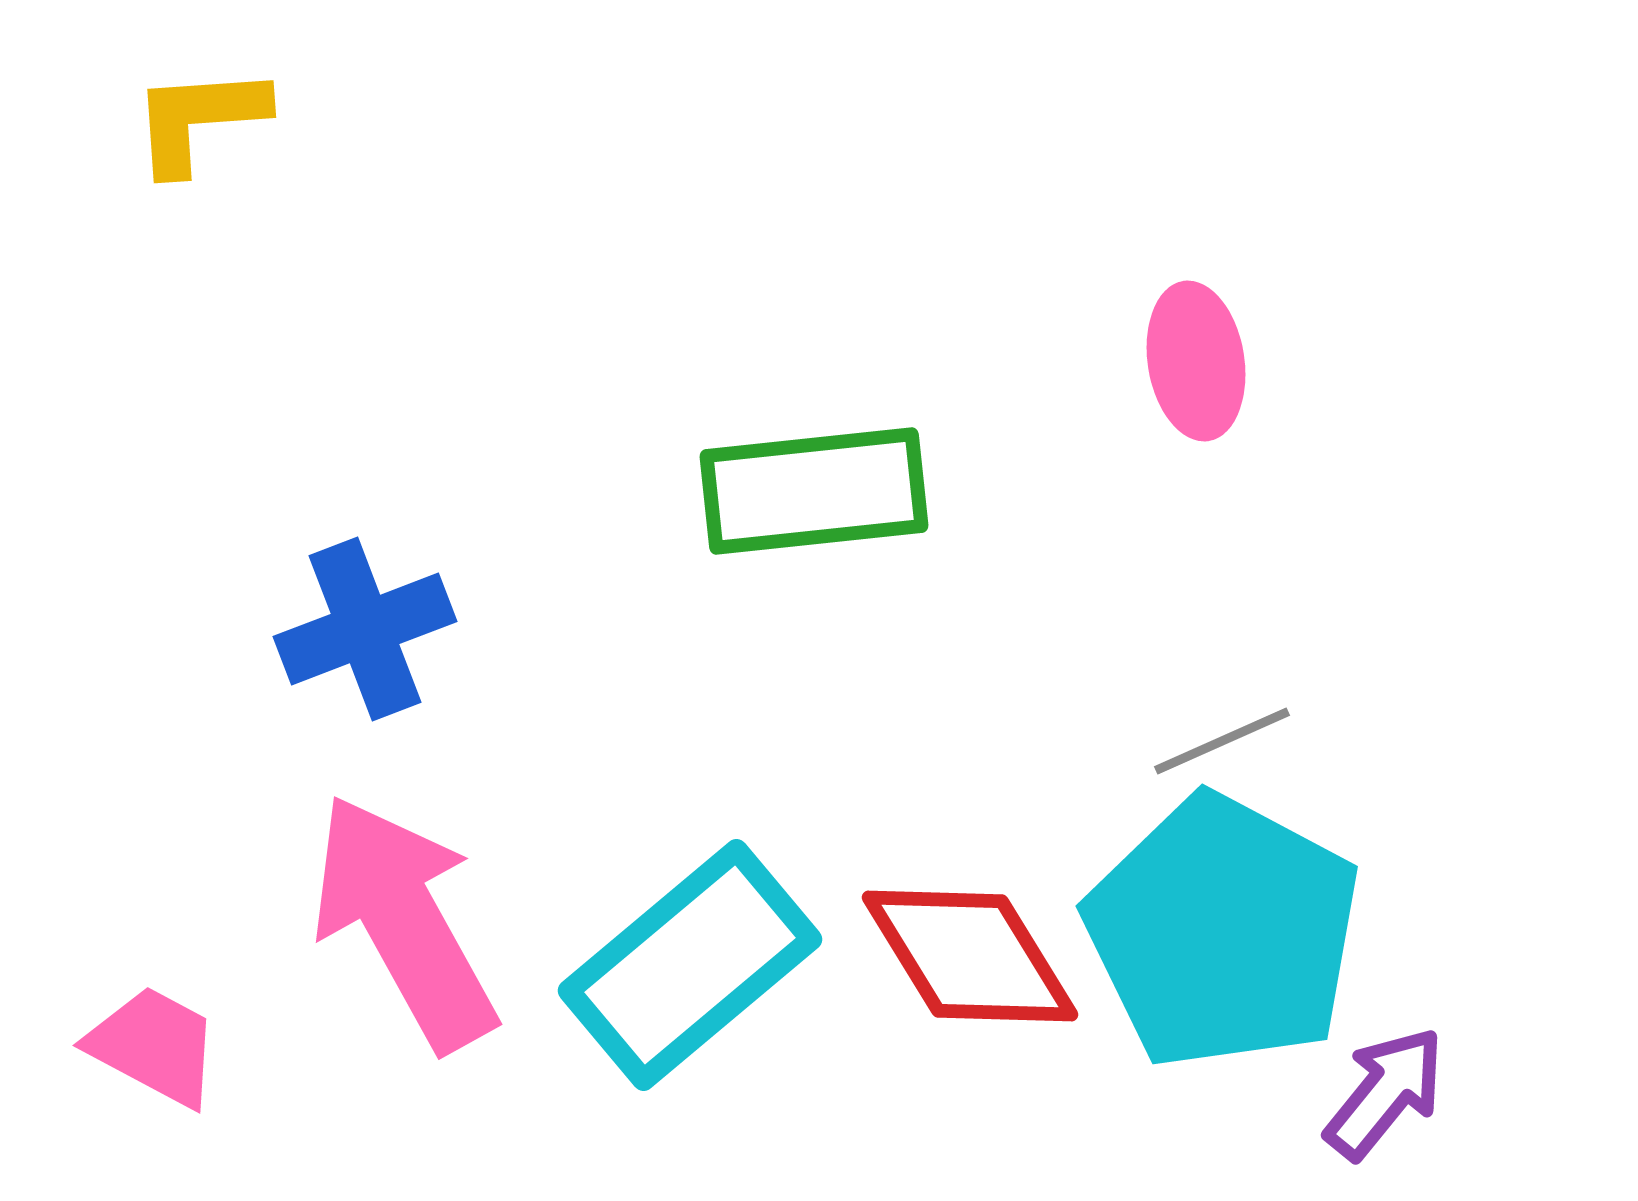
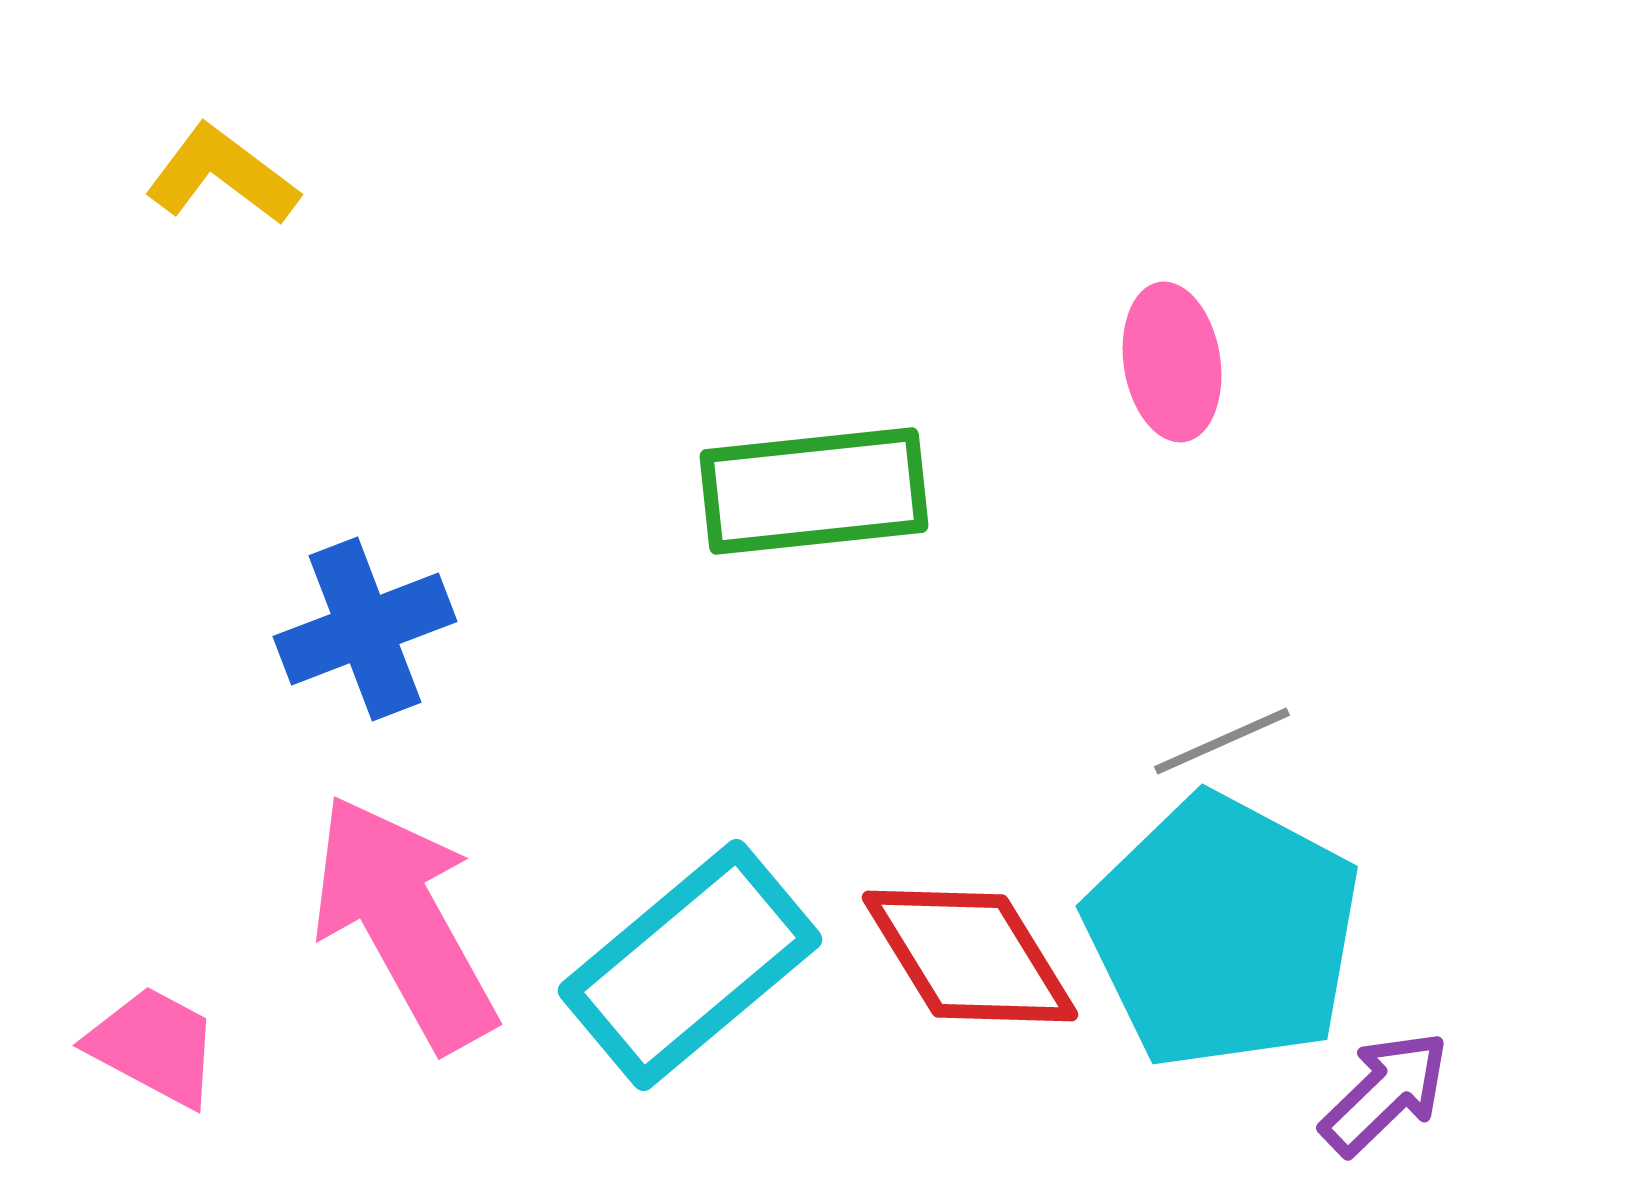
yellow L-shape: moved 23 px right, 56 px down; rotated 41 degrees clockwise
pink ellipse: moved 24 px left, 1 px down
purple arrow: rotated 7 degrees clockwise
